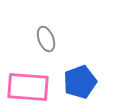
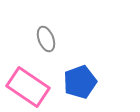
pink rectangle: rotated 30 degrees clockwise
